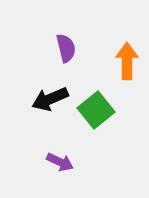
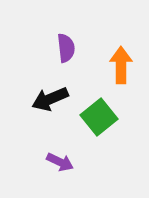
purple semicircle: rotated 8 degrees clockwise
orange arrow: moved 6 px left, 4 px down
green square: moved 3 px right, 7 px down
